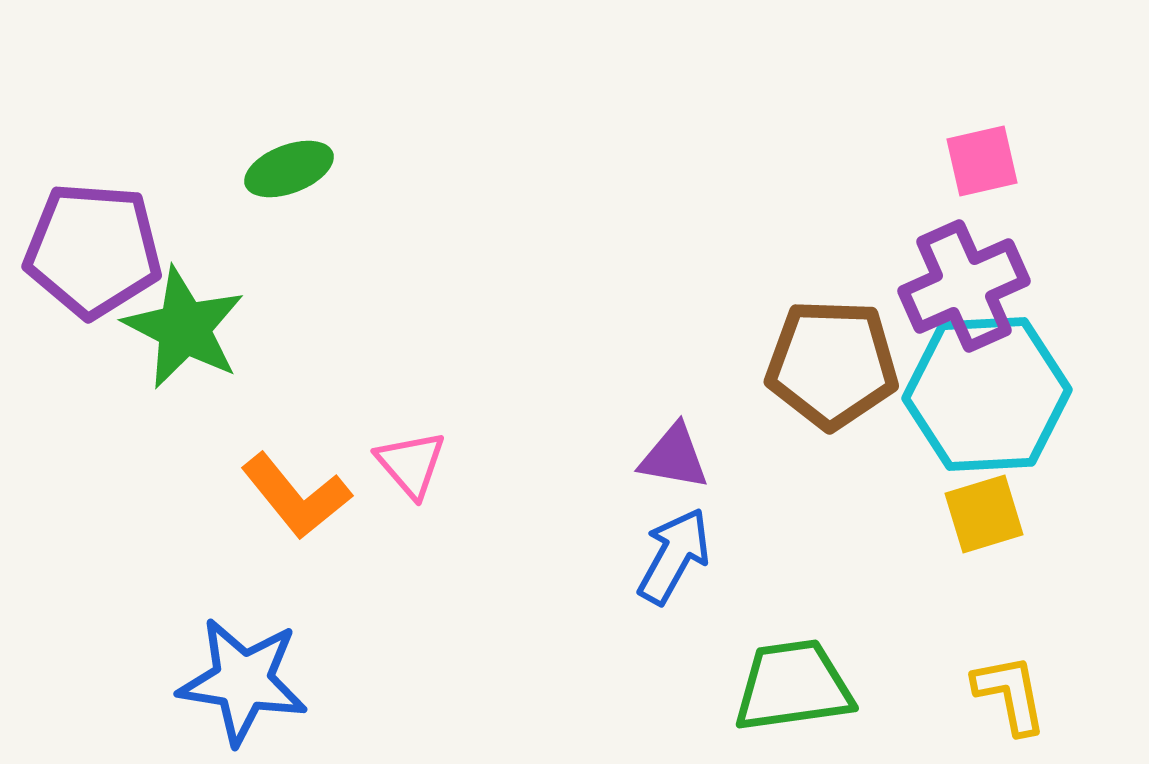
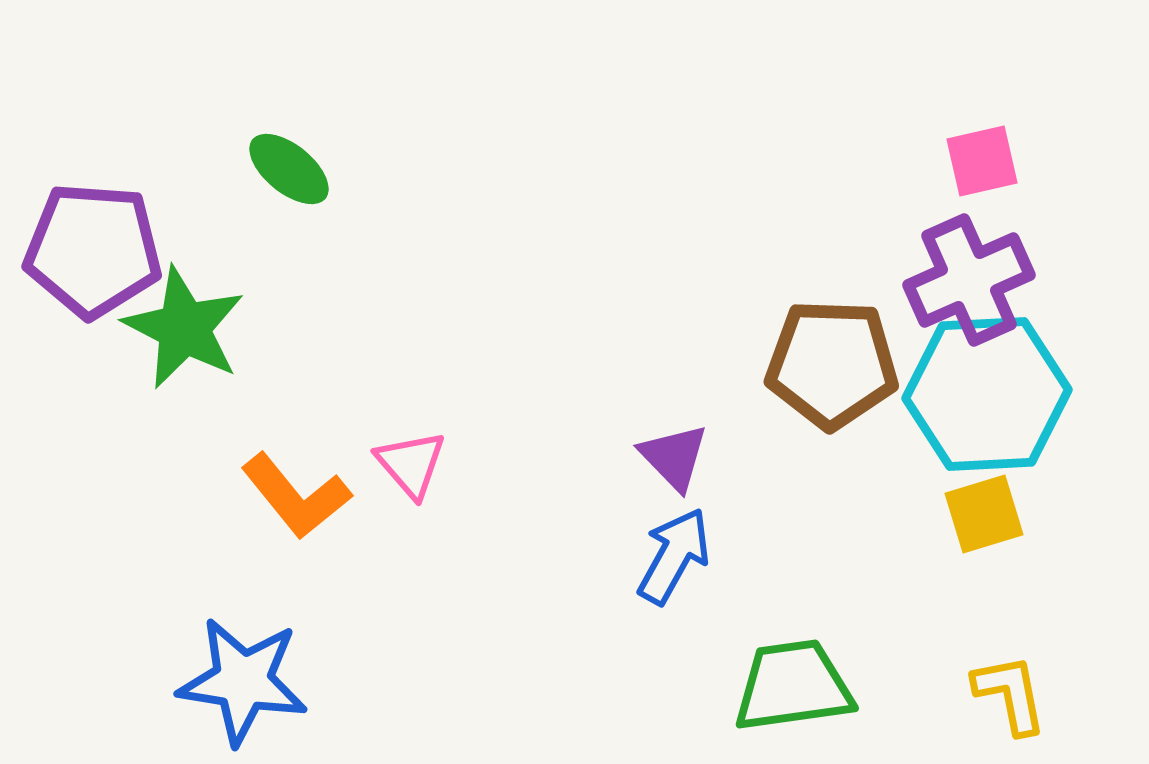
green ellipse: rotated 60 degrees clockwise
purple cross: moved 5 px right, 6 px up
purple triangle: rotated 36 degrees clockwise
